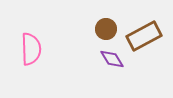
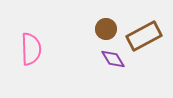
purple diamond: moved 1 px right
